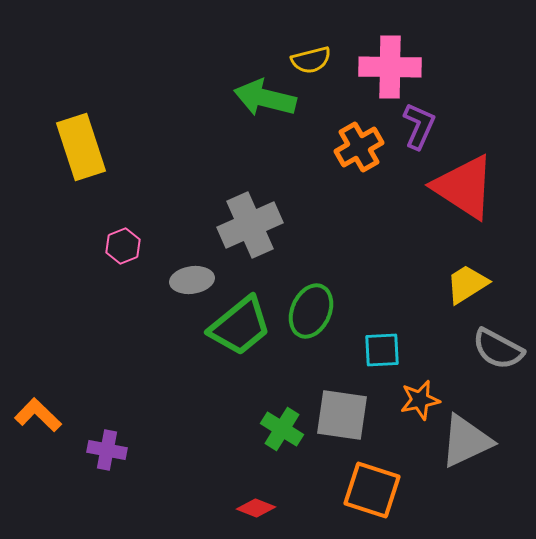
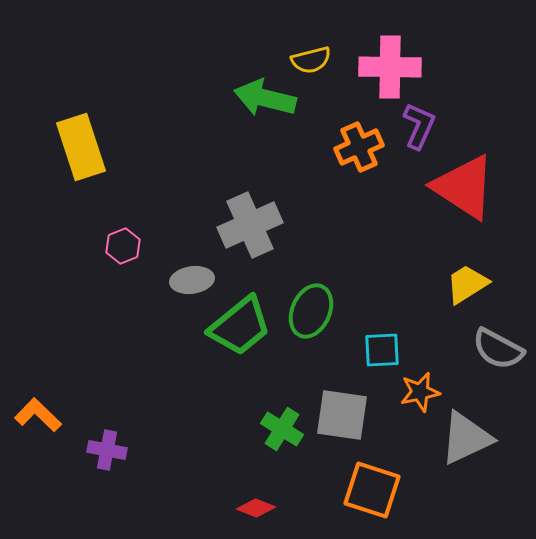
orange cross: rotated 6 degrees clockwise
orange star: moved 8 px up
gray triangle: moved 3 px up
